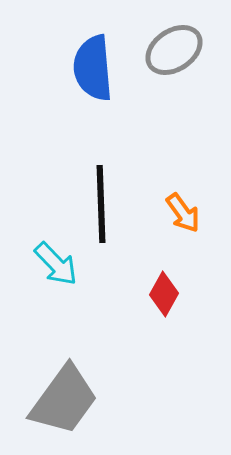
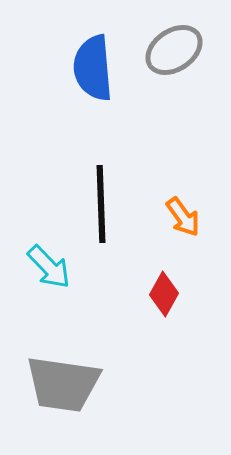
orange arrow: moved 4 px down
cyan arrow: moved 7 px left, 3 px down
gray trapezoid: moved 1 px left, 16 px up; rotated 62 degrees clockwise
